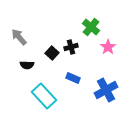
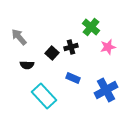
pink star: rotated 21 degrees clockwise
